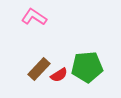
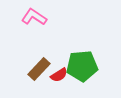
green pentagon: moved 5 px left, 1 px up
